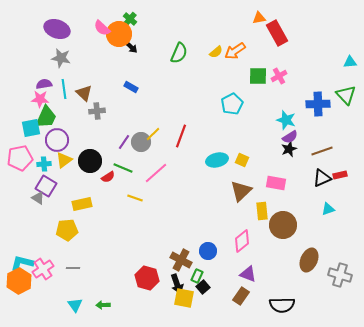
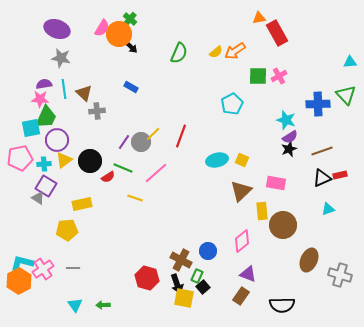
pink semicircle at (102, 28): rotated 102 degrees counterclockwise
